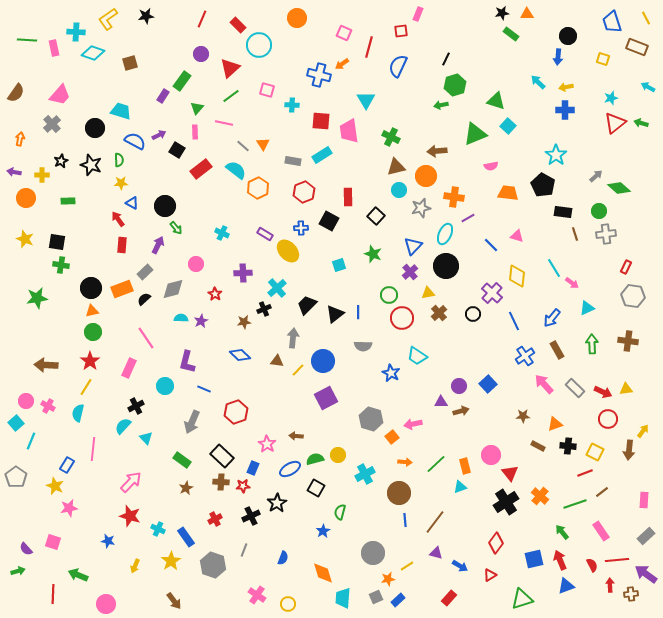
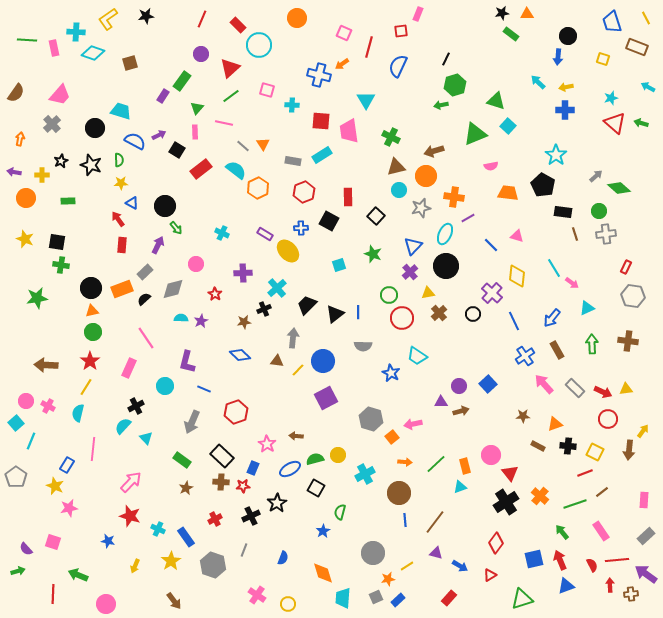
red triangle at (615, 123): rotated 40 degrees counterclockwise
brown arrow at (437, 151): moved 3 px left; rotated 12 degrees counterclockwise
